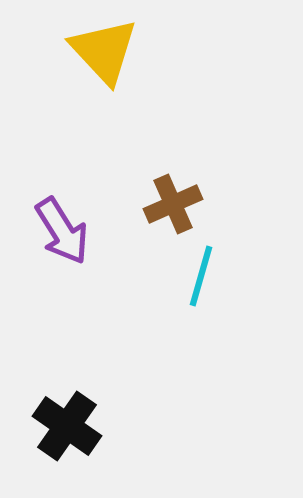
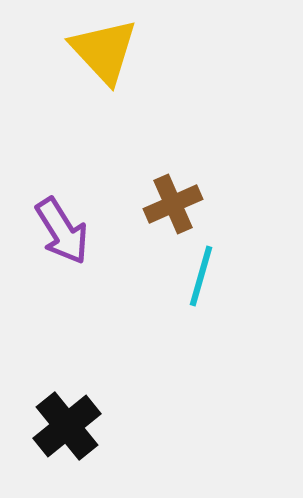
black cross: rotated 16 degrees clockwise
